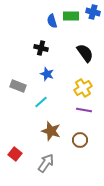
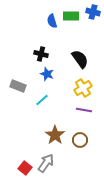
black cross: moved 6 px down
black semicircle: moved 5 px left, 6 px down
cyan line: moved 1 px right, 2 px up
brown star: moved 4 px right, 4 px down; rotated 18 degrees clockwise
red square: moved 10 px right, 14 px down
